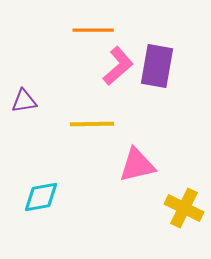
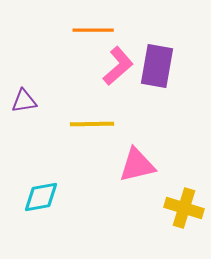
yellow cross: rotated 9 degrees counterclockwise
